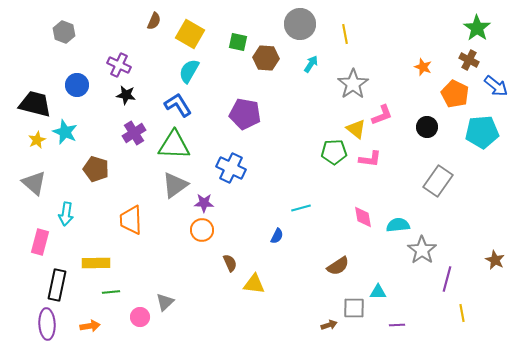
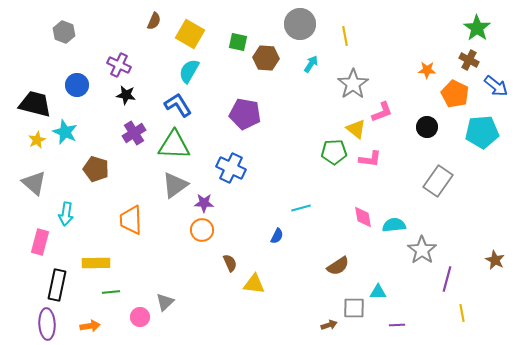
yellow line at (345, 34): moved 2 px down
orange star at (423, 67): moved 4 px right, 3 px down; rotated 18 degrees counterclockwise
pink L-shape at (382, 115): moved 3 px up
cyan semicircle at (398, 225): moved 4 px left
